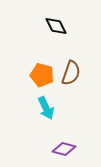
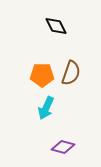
orange pentagon: rotated 15 degrees counterclockwise
cyan arrow: rotated 50 degrees clockwise
purple diamond: moved 1 px left, 2 px up
